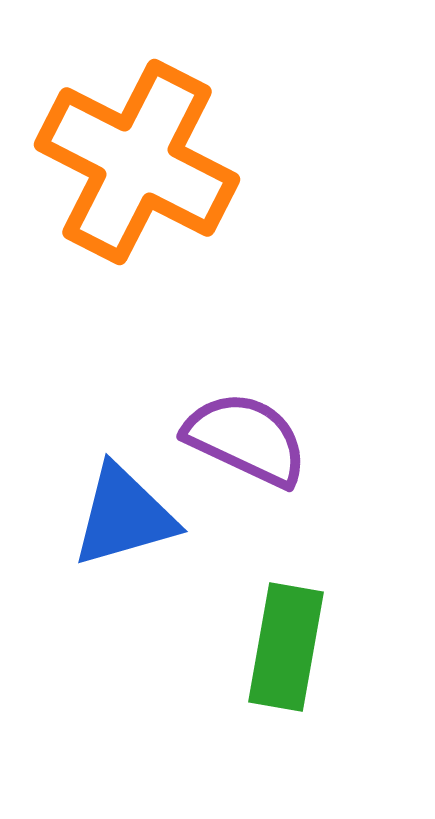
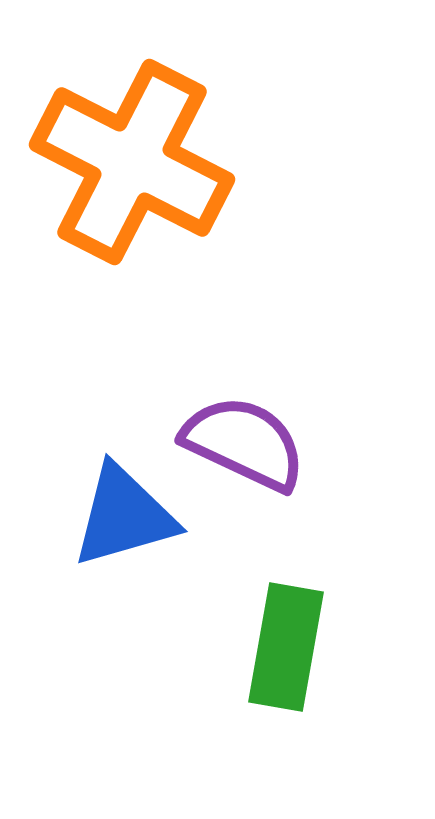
orange cross: moved 5 px left
purple semicircle: moved 2 px left, 4 px down
